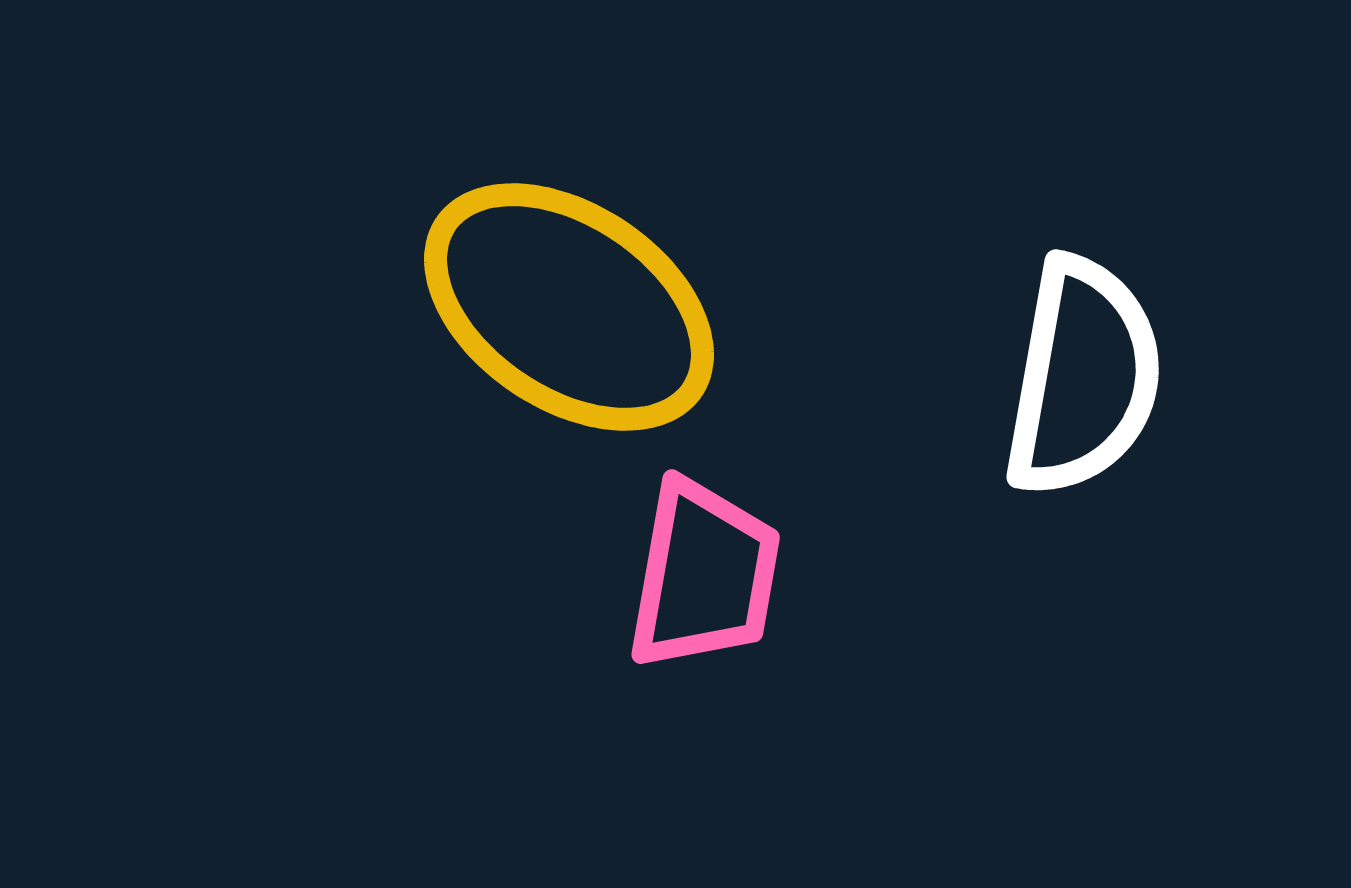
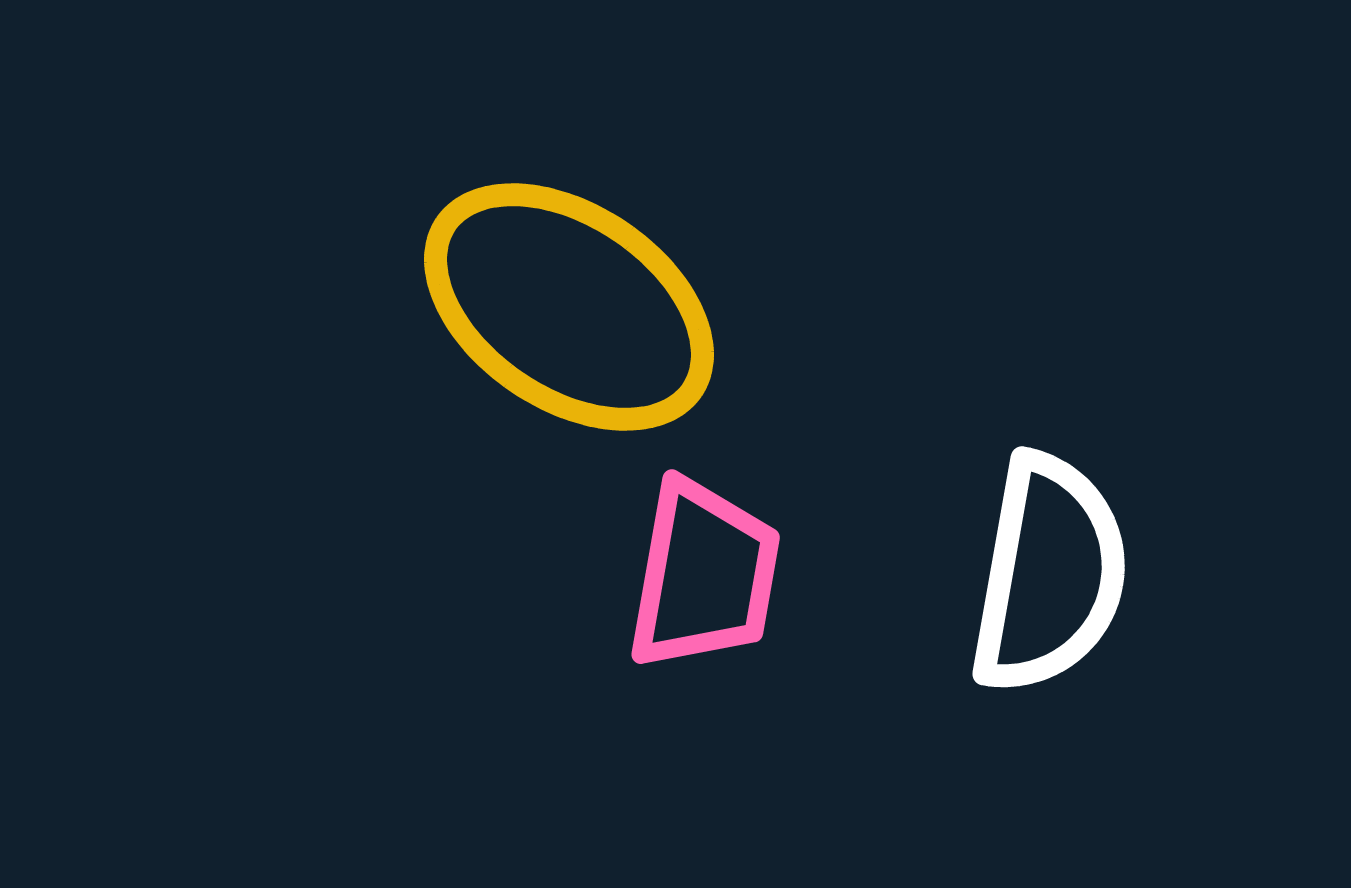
white semicircle: moved 34 px left, 197 px down
